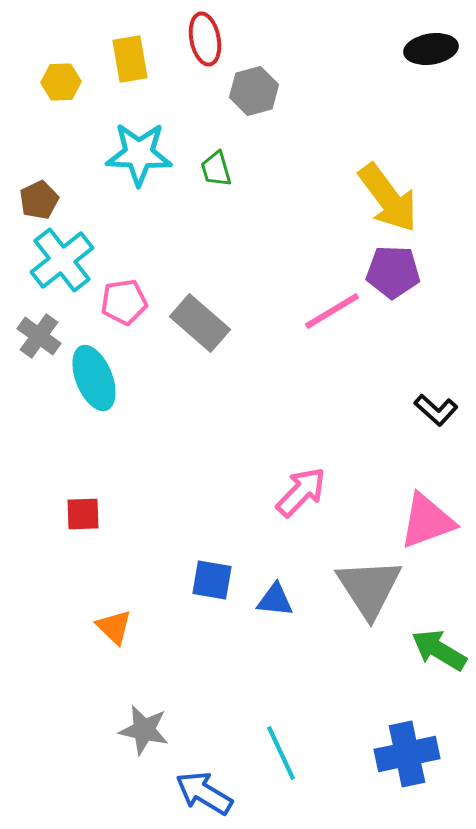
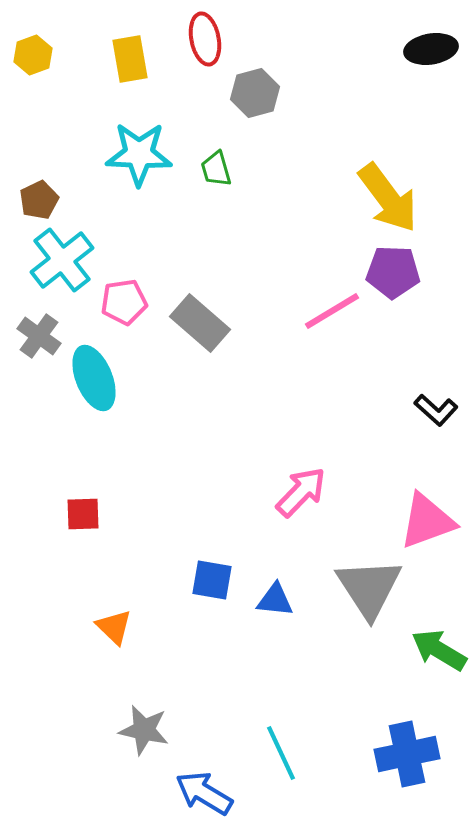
yellow hexagon: moved 28 px left, 27 px up; rotated 18 degrees counterclockwise
gray hexagon: moved 1 px right, 2 px down
